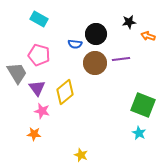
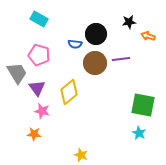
yellow diamond: moved 4 px right
green square: rotated 10 degrees counterclockwise
